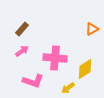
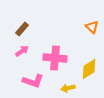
orange triangle: moved 2 px up; rotated 48 degrees counterclockwise
yellow diamond: moved 4 px right
yellow arrow: rotated 24 degrees clockwise
